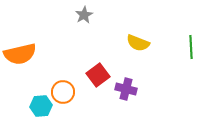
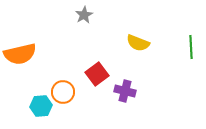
red square: moved 1 px left, 1 px up
purple cross: moved 1 px left, 2 px down
